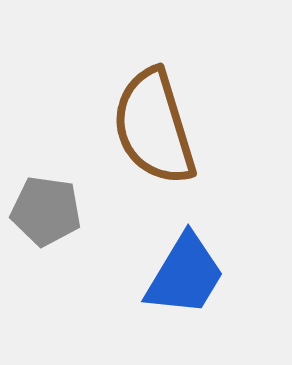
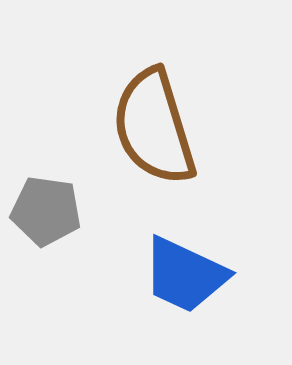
blue trapezoid: rotated 84 degrees clockwise
